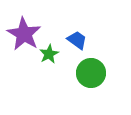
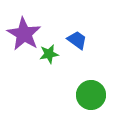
green star: rotated 18 degrees clockwise
green circle: moved 22 px down
